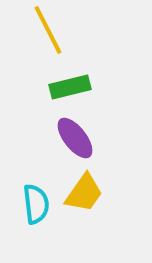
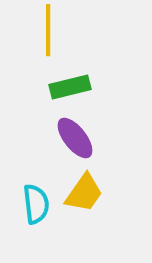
yellow line: rotated 27 degrees clockwise
